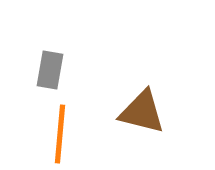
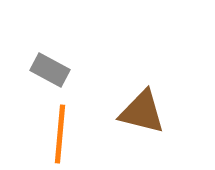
gray rectangle: rotated 72 degrees counterclockwise
